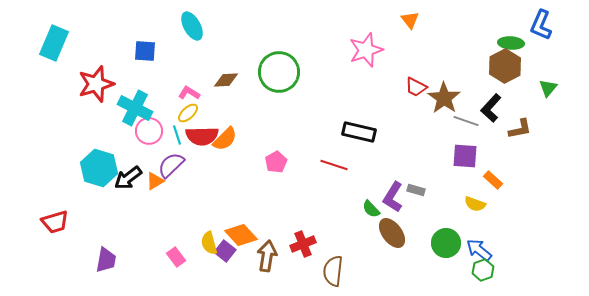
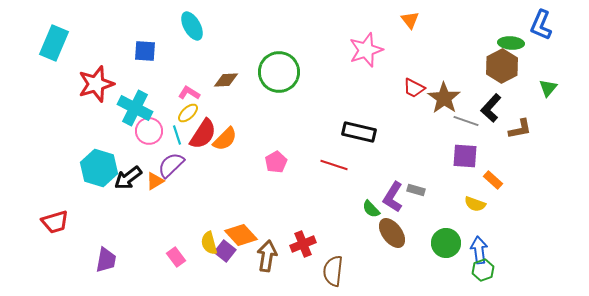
brown hexagon at (505, 66): moved 3 px left
red trapezoid at (416, 87): moved 2 px left, 1 px down
red semicircle at (202, 136): moved 1 px right, 2 px up; rotated 56 degrees counterclockwise
blue arrow at (479, 250): rotated 44 degrees clockwise
